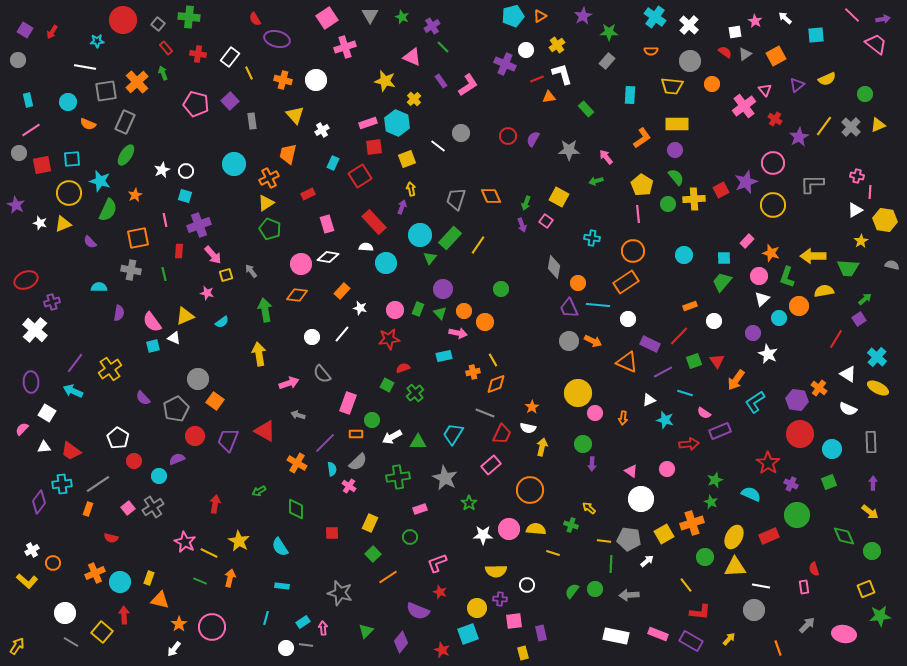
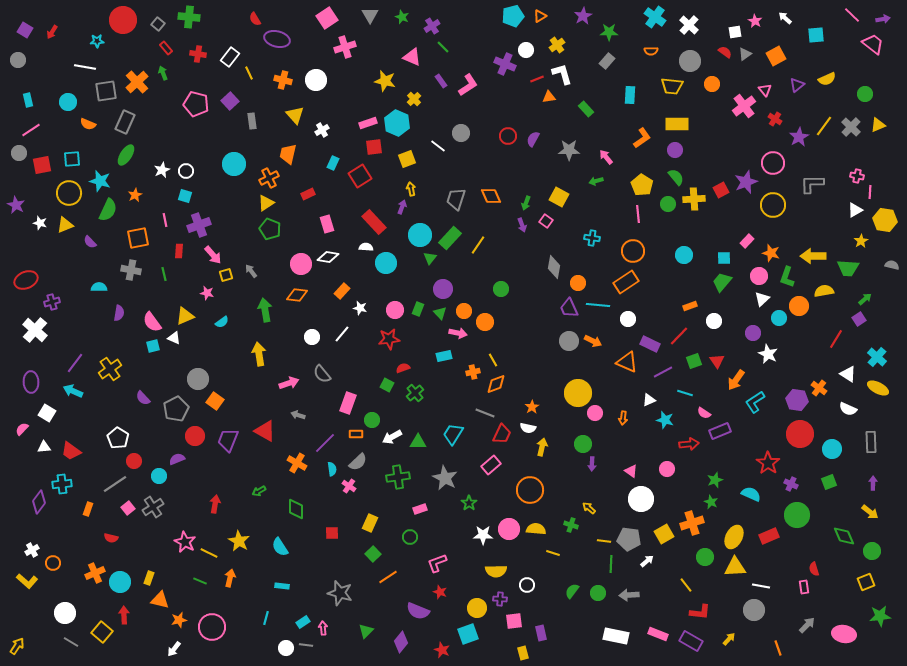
pink trapezoid at (876, 44): moved 3 px left
yellow triangle at (63, 224): moved 2 px right, 1 px down
gray line at (98, 484): moved 17 px right
green circle at (595, 589): moved 3 px right, 4 px down
yellow square at (866, 589): moved 7 px up
orange star at (179, 624): moved 4 px up; rotated 21 degrees clockwise
